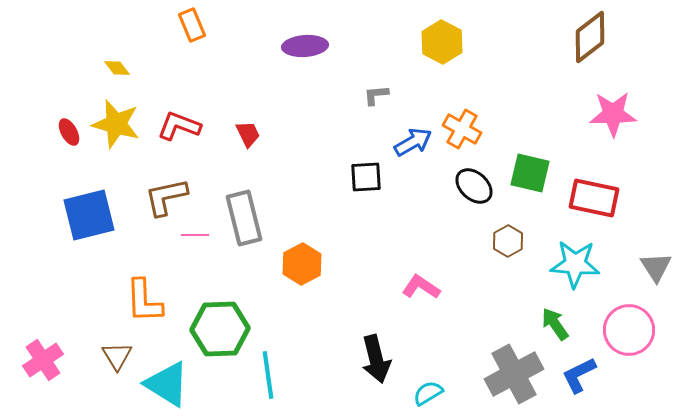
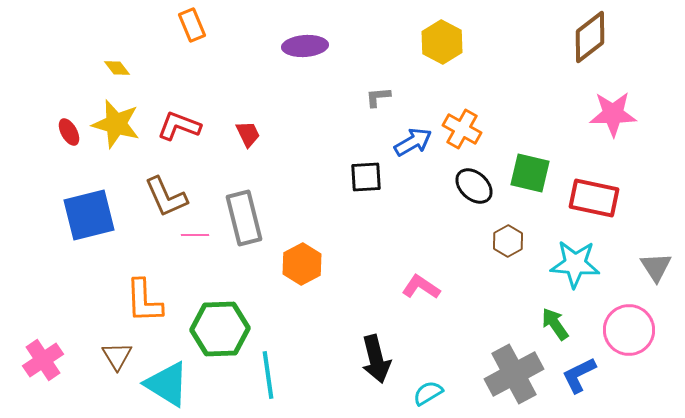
gray L-shape: moved 2 px right, 2 px down
brown L-shape: rotated 102 degrees counterclockwise
